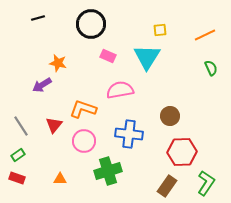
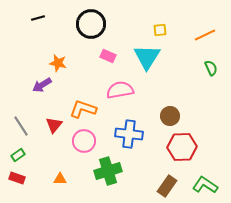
red hexagon: moved 5 px up
green L-shape: moved 1 px left, 2 px down; rotated 90 degrees counterclockwise
